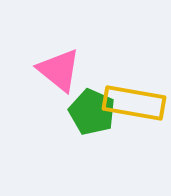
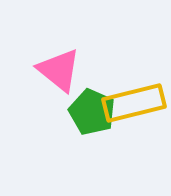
yellow rectangle: rotated 24 degrees counterclockwise
